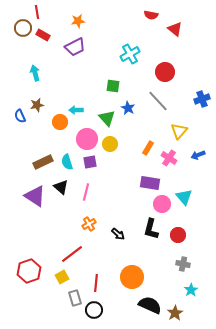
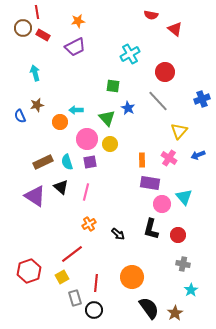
orange rectangle at (148, 148): moved 6 px left, 12 px down; rotated 32 degrees counterclockwise
black semicircle at (150, 305): moved 1 px left, 3 px down; rotated 30 degrees clockwise
